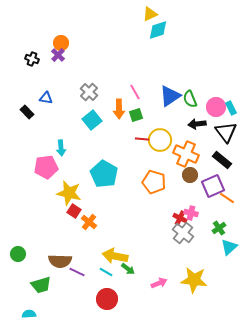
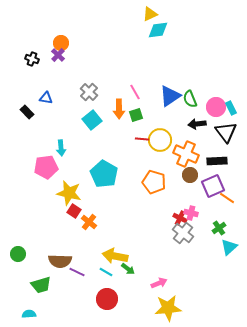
cyan diamond at (158, 30): rotated 10 degrees clockwise
black rectangle at (222, 160): moved 5 px left, 1 px down; rotated 42 degrees counterclockwise
yellow star at (194, 280): moved 26 px left, 28 px down; rotated 12 degrees counterclockwise
